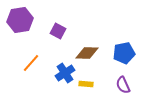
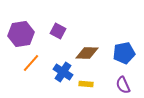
purple hexagon: moved 1 px right, 14 px down
blue cross: moved 2 px left, 1 px up; rotated 24 degrees counterclockwise
